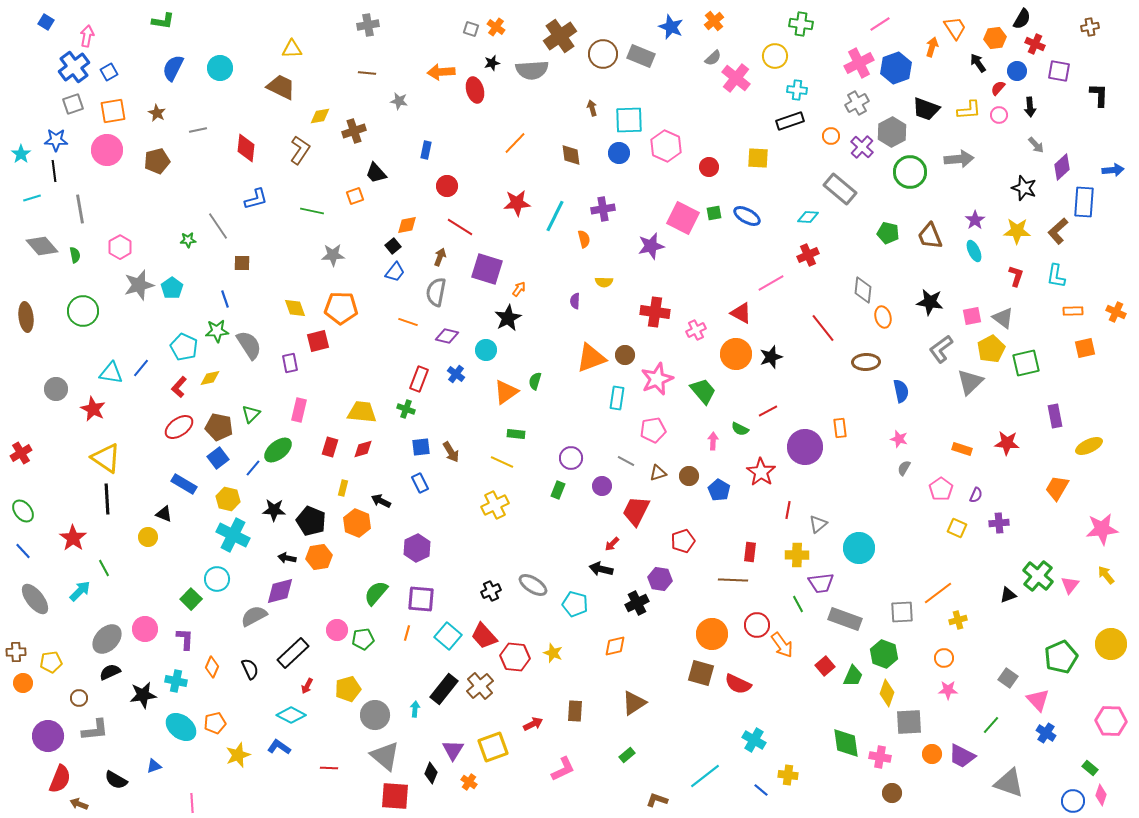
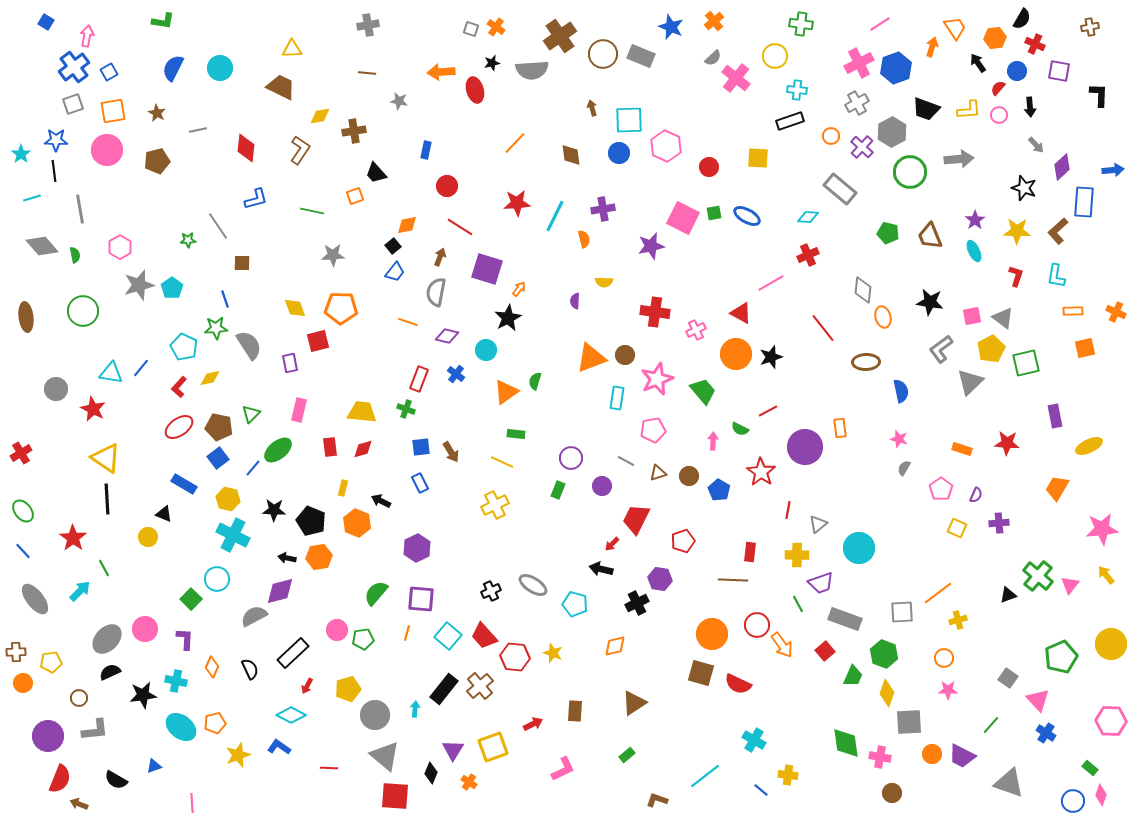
brown cross at (354, 131): rotated 10 degrees clockwise
green star at (217, 331): moved 1 px left, 3 px up
red rectangle at (330, 447): rotated 24 degrees counterclockwise
red trapezoid at (636, 511): moved 8 px down
purple trapezoid at (821, 583): rotated 12 degrees counterclockwise
red square at (825, 666): moved 15 px up
